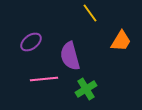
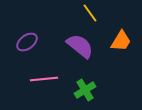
purple ellipse: moved 4 px left
purple semicircle: moved 10 px right, 10 px up; rotated 144 degrees clockwise
green cross: moved 1 px left, 1 px down
